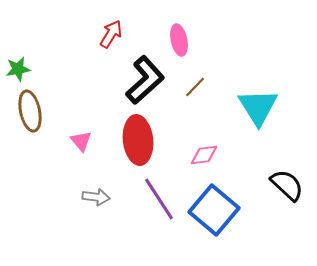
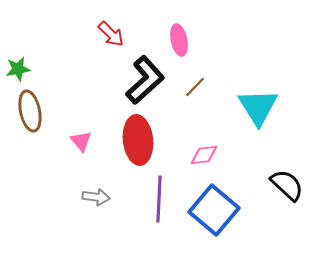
red arrow: rotated 104 degrees clockwise
purple line: rotated 36 degrees clockwise
